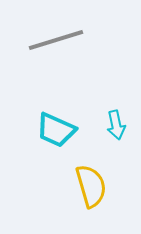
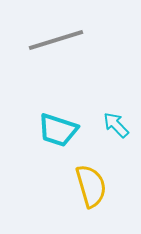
cyan arrow: rotated 148 degrees clockwise
cyan trapezoid: moved 2 px right; rotated 6 degrees counterclockwise
